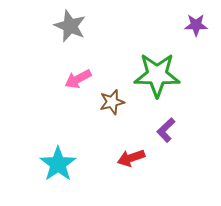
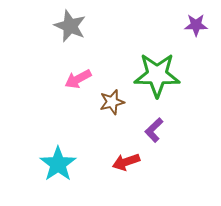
purple L-shape: moved 12 px left
red arrow: moved 5 px left, 4 px down
